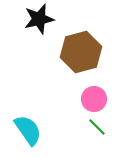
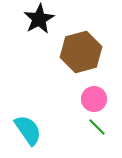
black star: rotated 16 degrees counterclockwise
